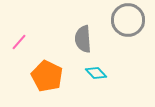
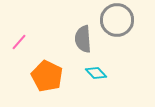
gray circle: moved 11 px left
